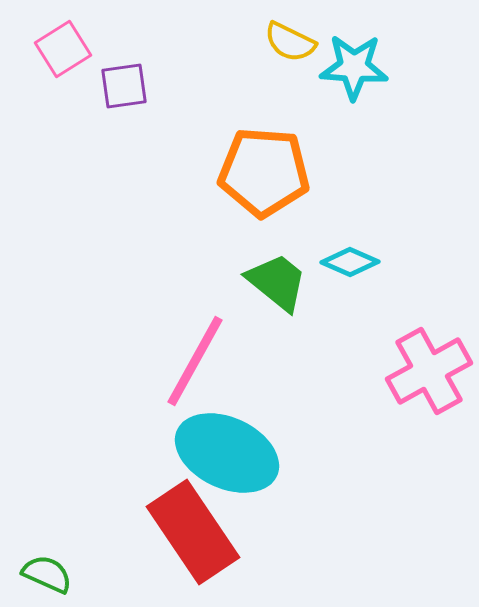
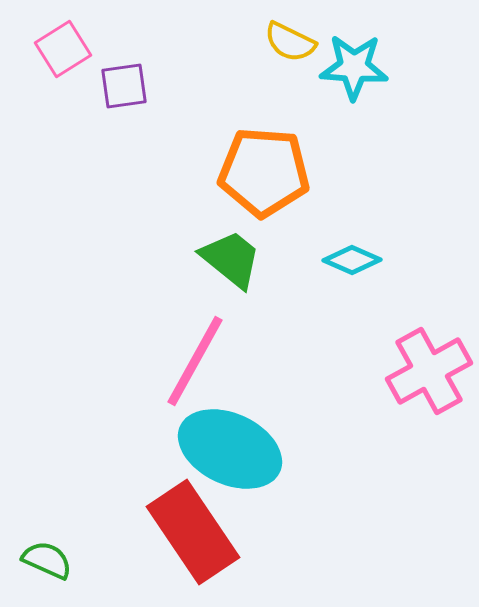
cyan diamond: moved 2 px right, 2 px up
green trapezoid: moved 46 px left, 23 px up
cyan ellipse: moved 3 px right, 4 px up
green semicircle: moved 14 px up
